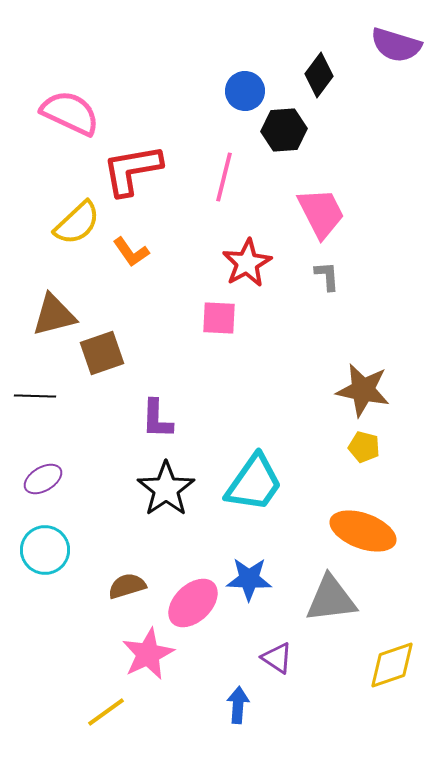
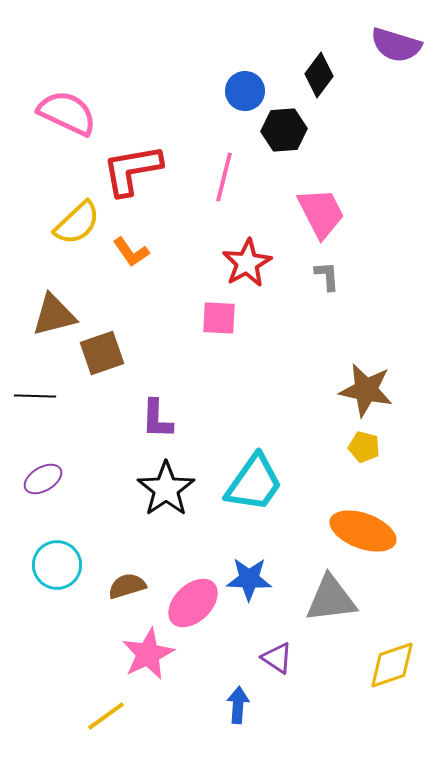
pink semicircle: moved 3 px left
brown star: moved 3 px right
cyan circle: moved 12 px right, 15 px down
yellow line: moved 4 px down
